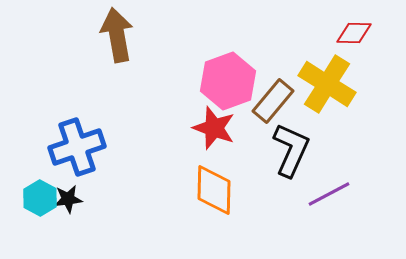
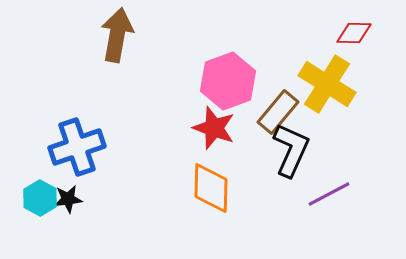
brown arrow: rotated 20 degrees clockwise
brown rectangle: moved 5 px right, 11 px down
orange diamond: moved 3 px left, 2 px up
